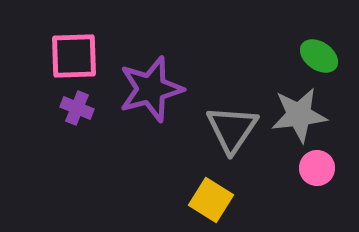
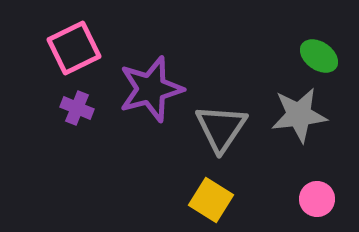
pink square: moved 8 px up; rotated 24 degrees counterclockwise
gray triangle: moved 11 px left, 1 px up
pink circle: moved 31 px down
